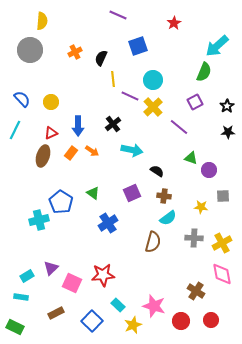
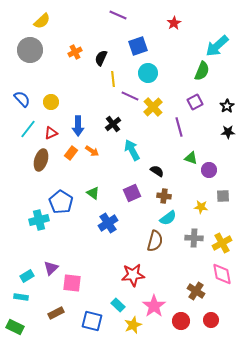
yellow semicircle at (42, 21): rotated 42 degrees clockwise
green semicircle at (204, 72): moved 2 px left, 1 px up
cyan circle at (153, 80): moved 5 px left, 7 px up
purple line at (179, 127): rotated 36 degrees clockwise
cyan line at (15, 130): moved 13 px right, 1 px up; rotated 12 degrees clockwise
cyan arrow at (132, 150): rotated 130 degrees counterclockwise
brown ellipse at (43, 156): moved 2 px left, 4 px down
brown semicircle at (153, 242): moved 2 px right, 1 px up
red star at (103, 275): moved 30 px right
pink square at (72, 283): rotated 18 degrees counterclockwise
pink star at (154, 306): rotated 20 degrees clockwise
blue square at (92, 321): rotated 30 degrees counterclockwise
